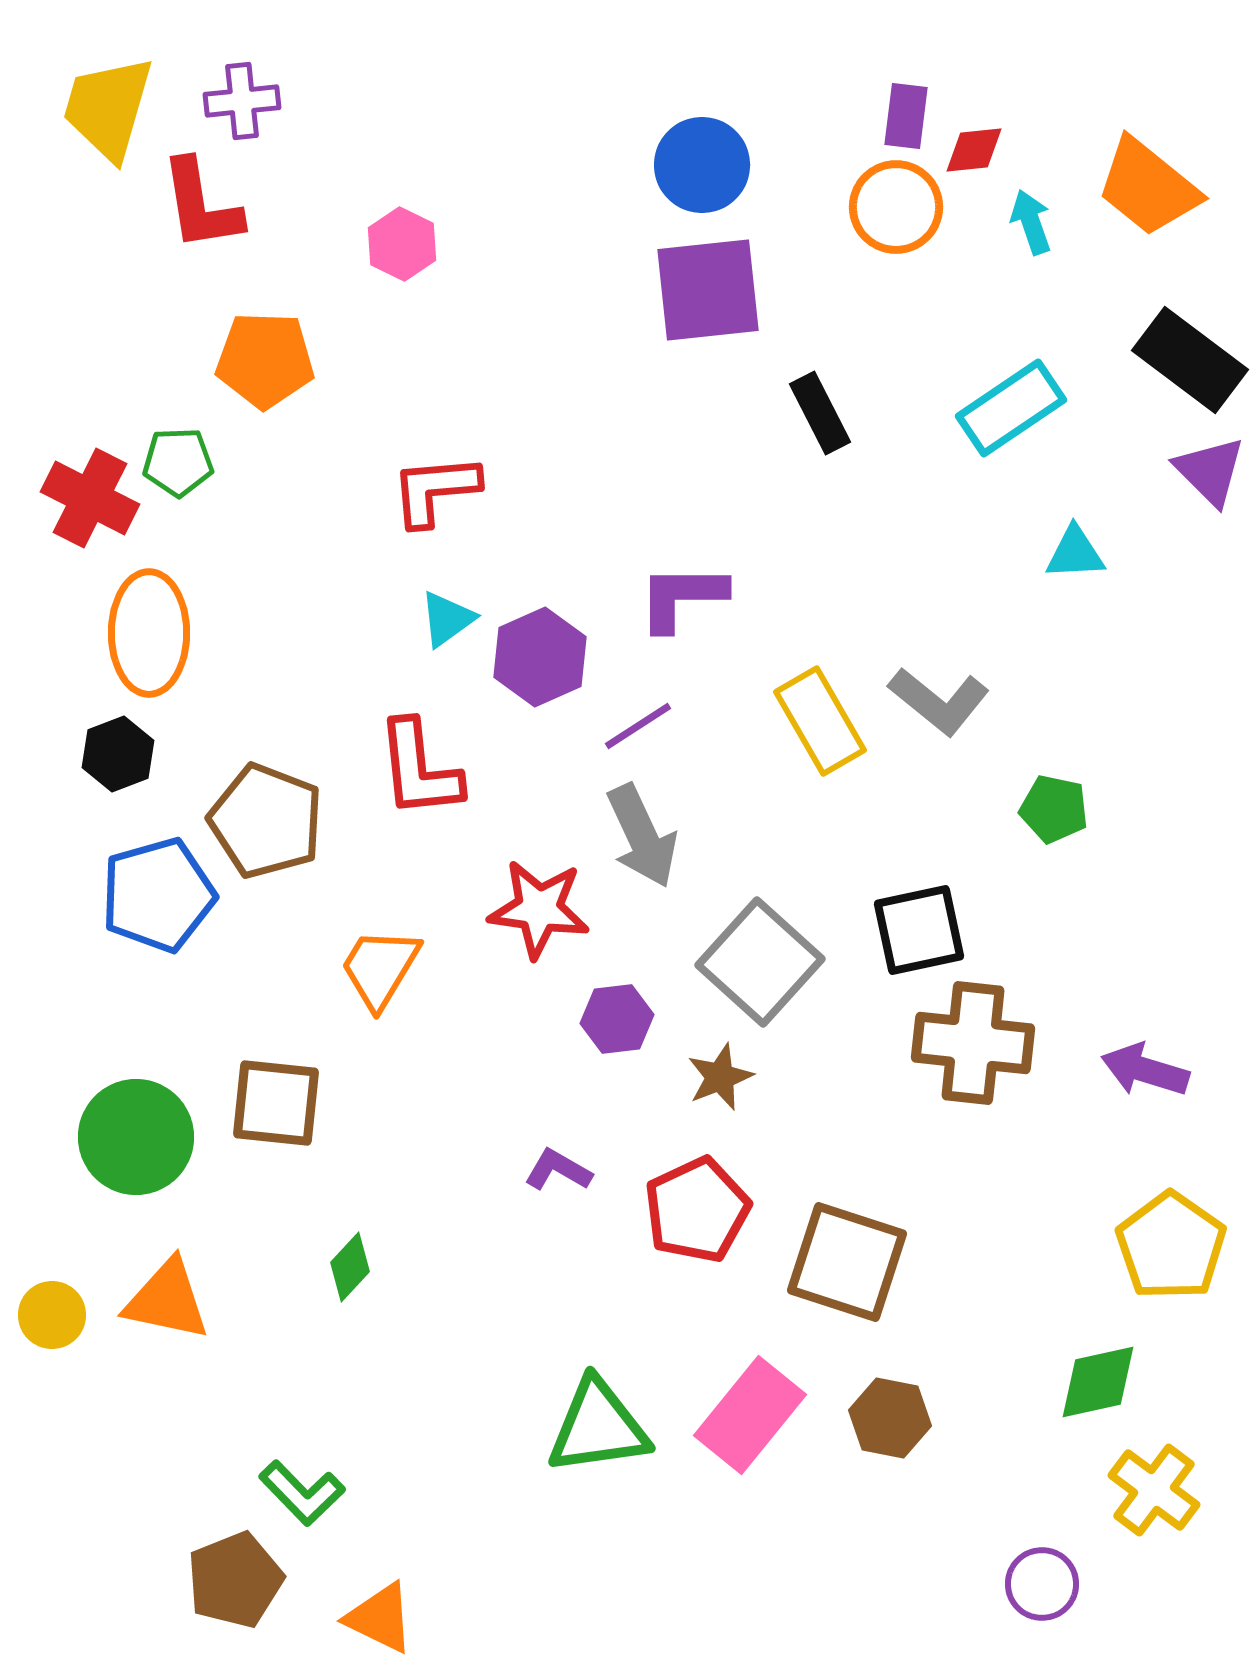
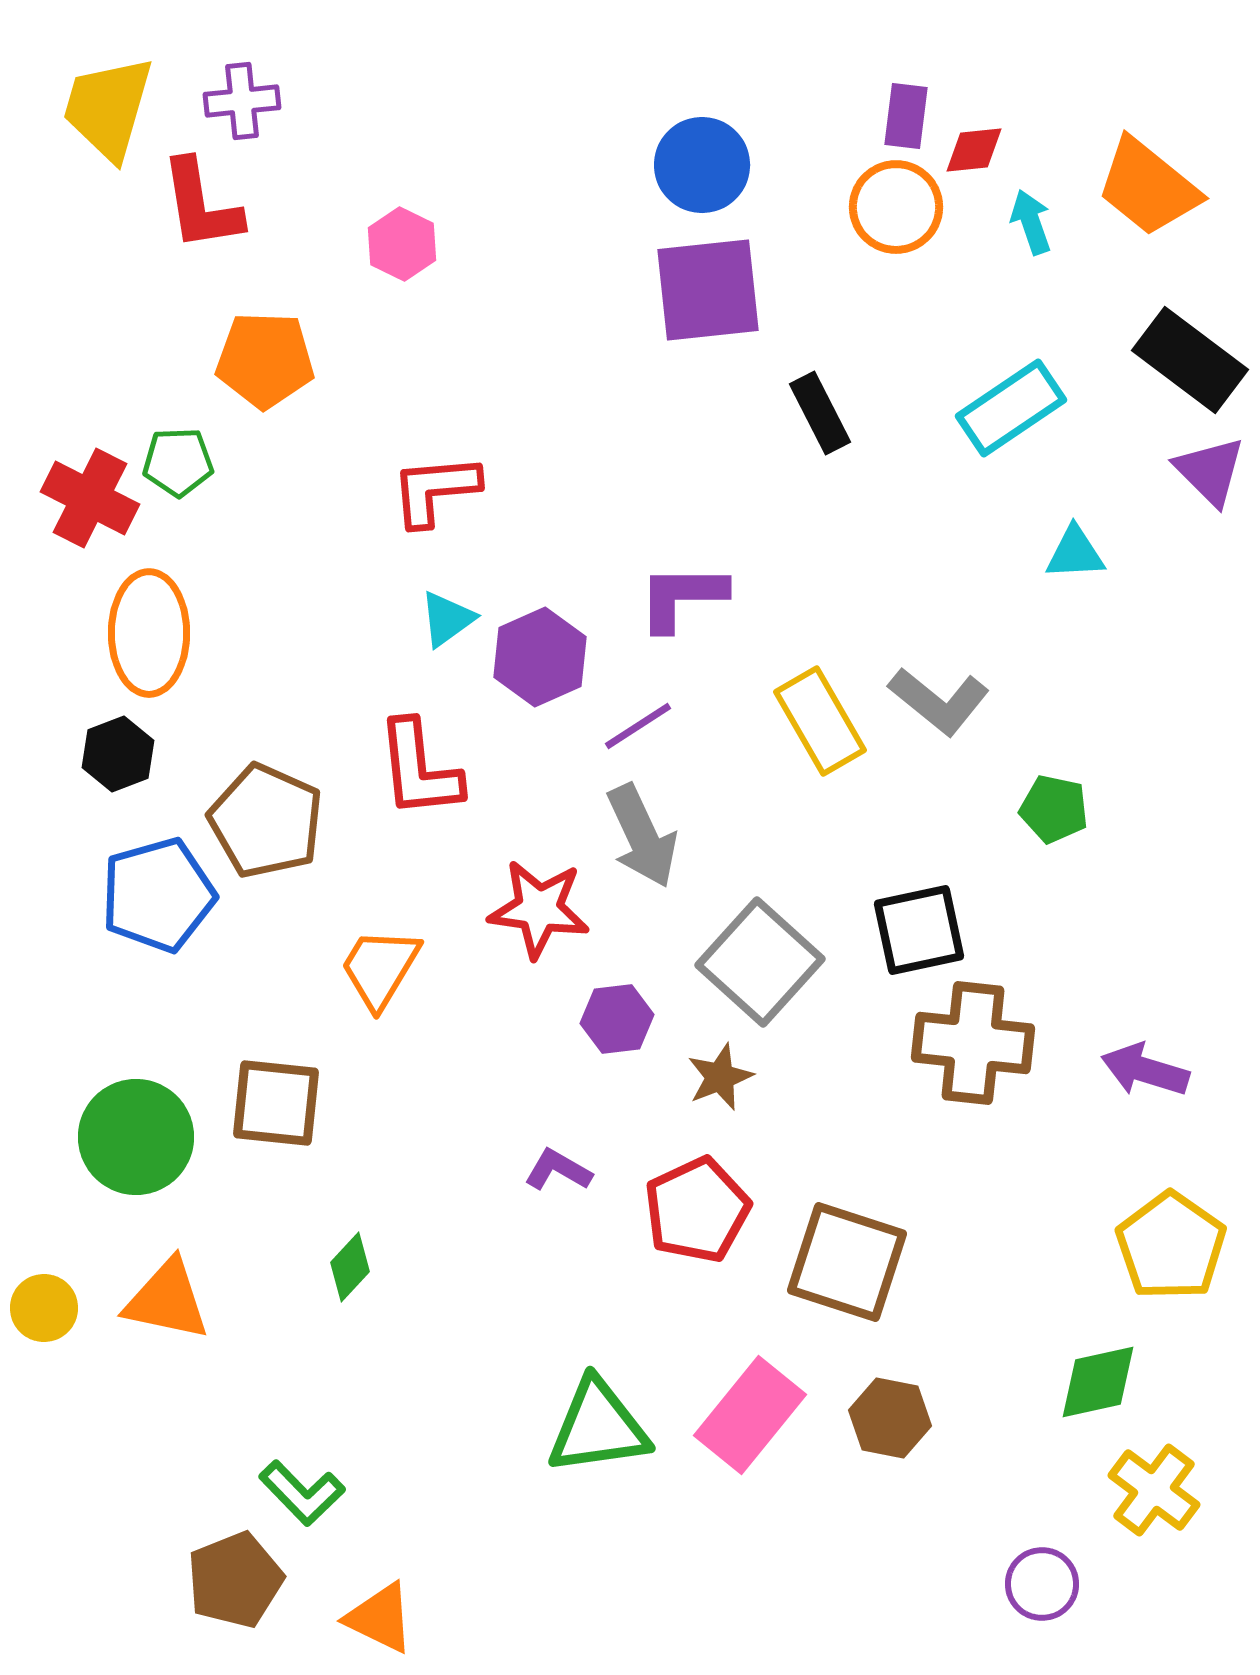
brown pentagon at (266, 821): rotated 3 degrees clockwise
yellow circle at (52, 1315): moved 8 px left, 7 px up
